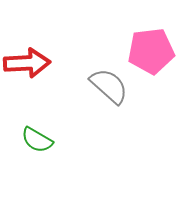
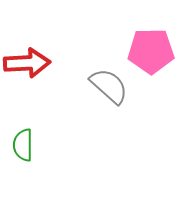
pink pentagon: rotated 6 degrees clockwise
green semicircle: moved 14 px left, 5 px down; rotated 60 degrees clockwise
